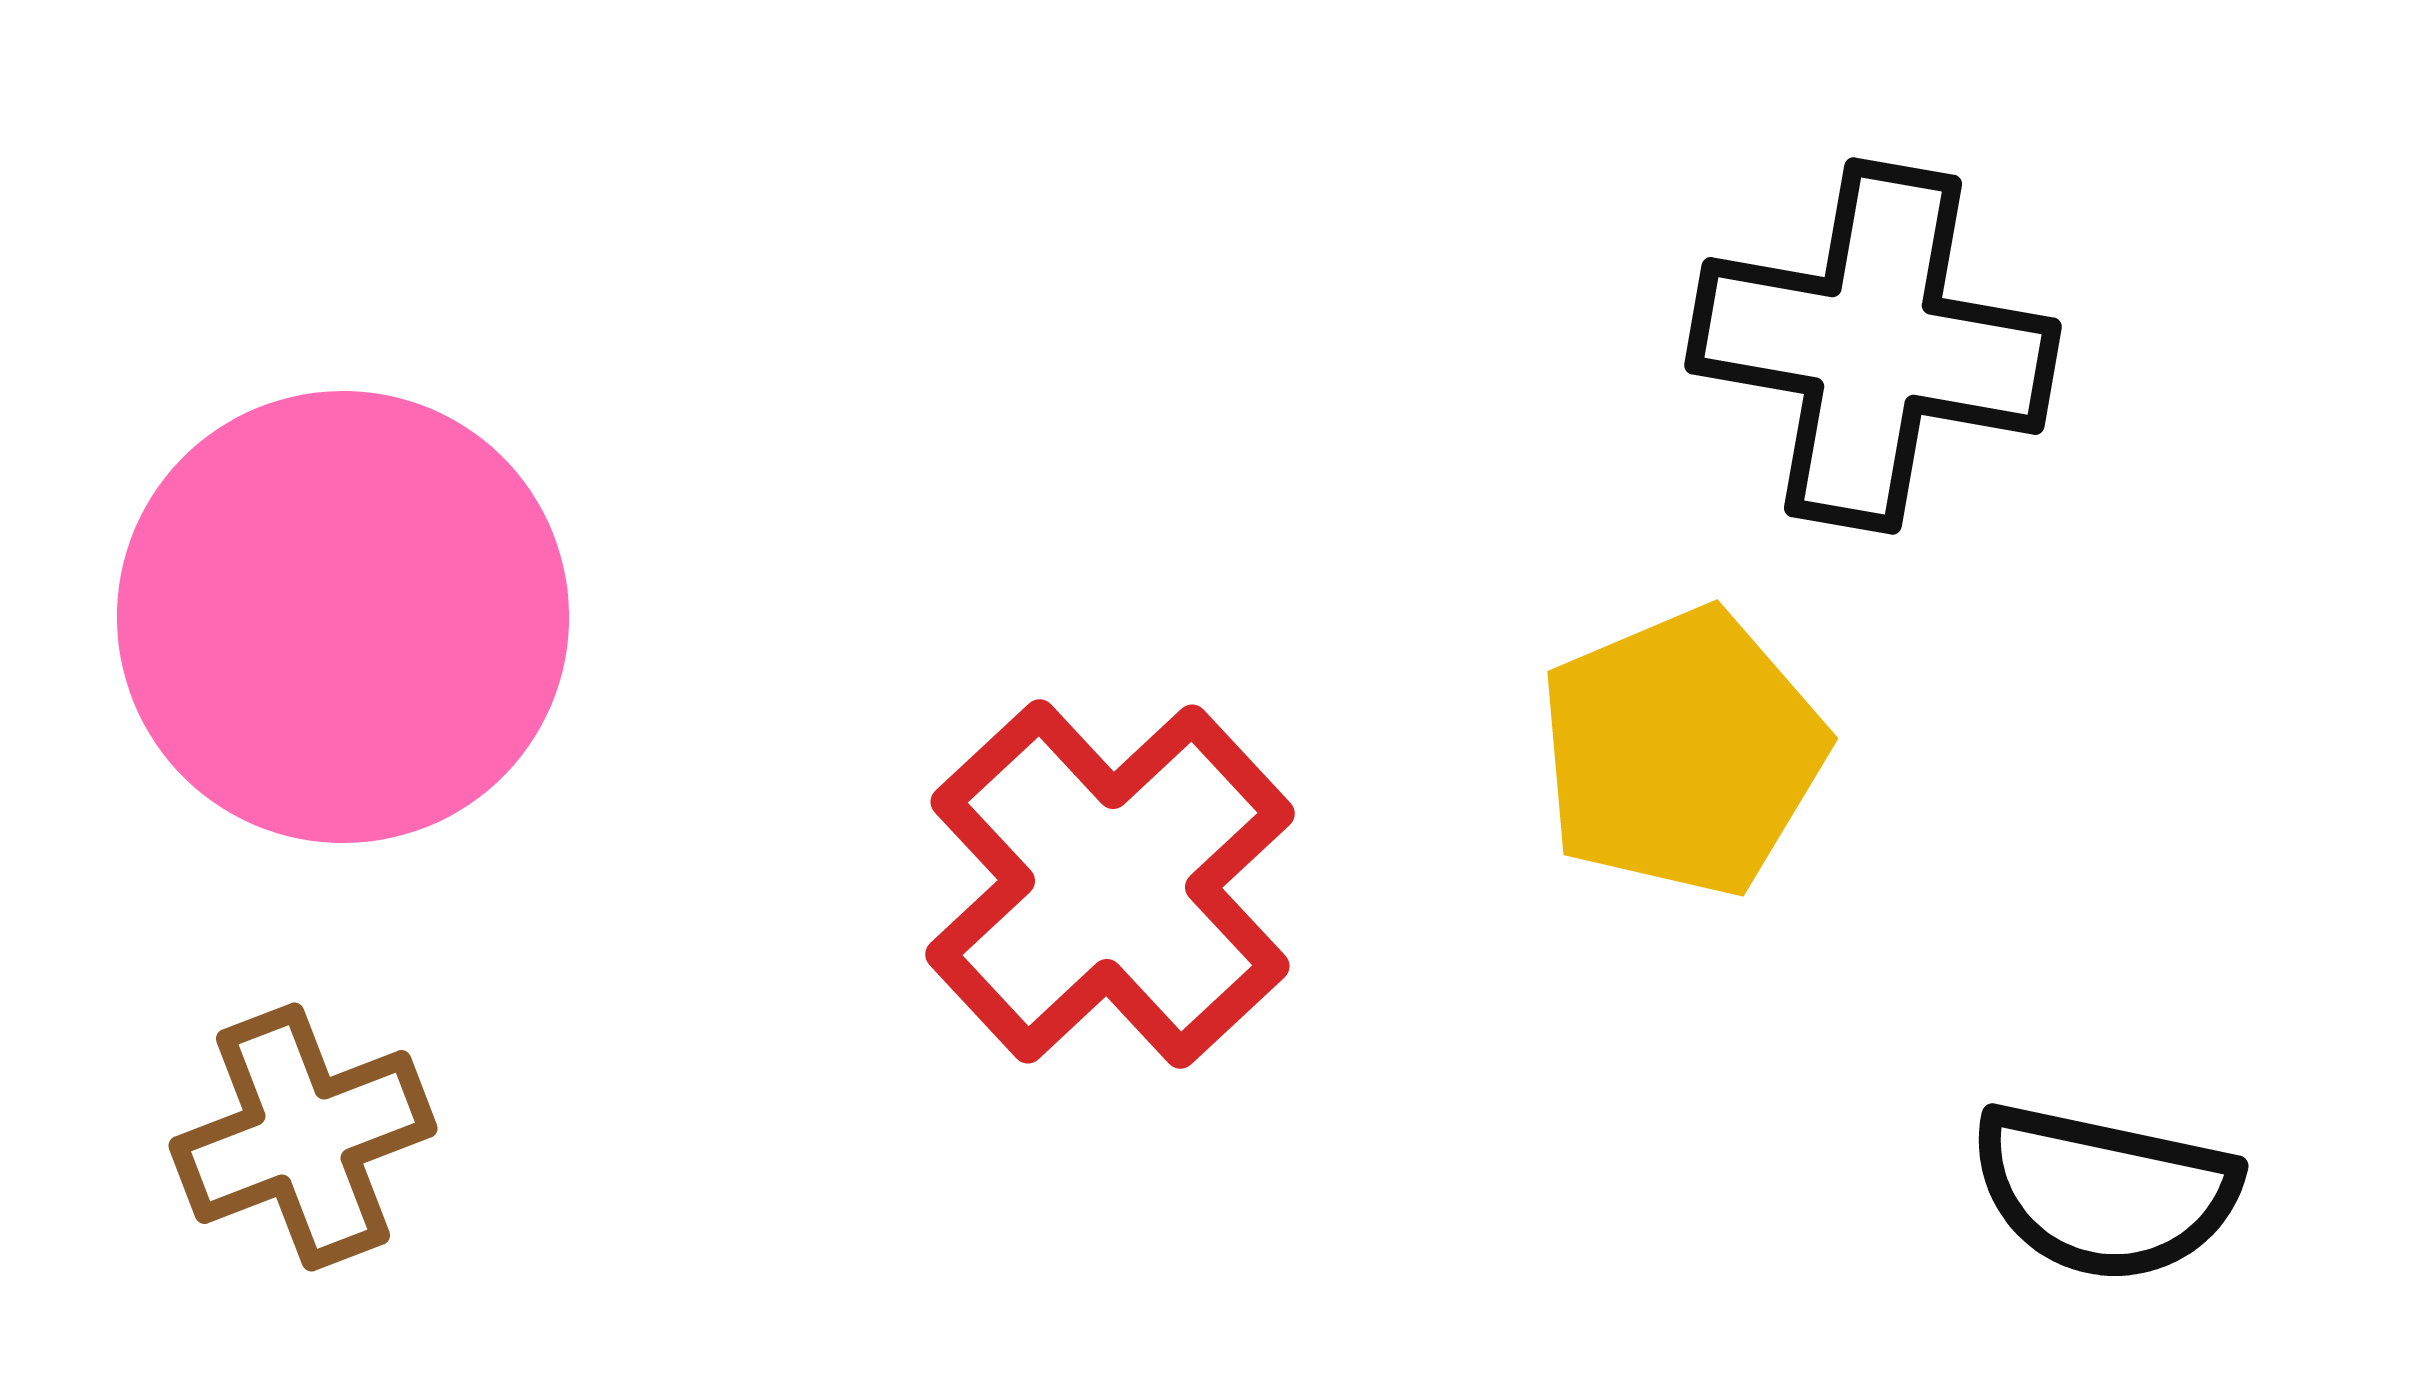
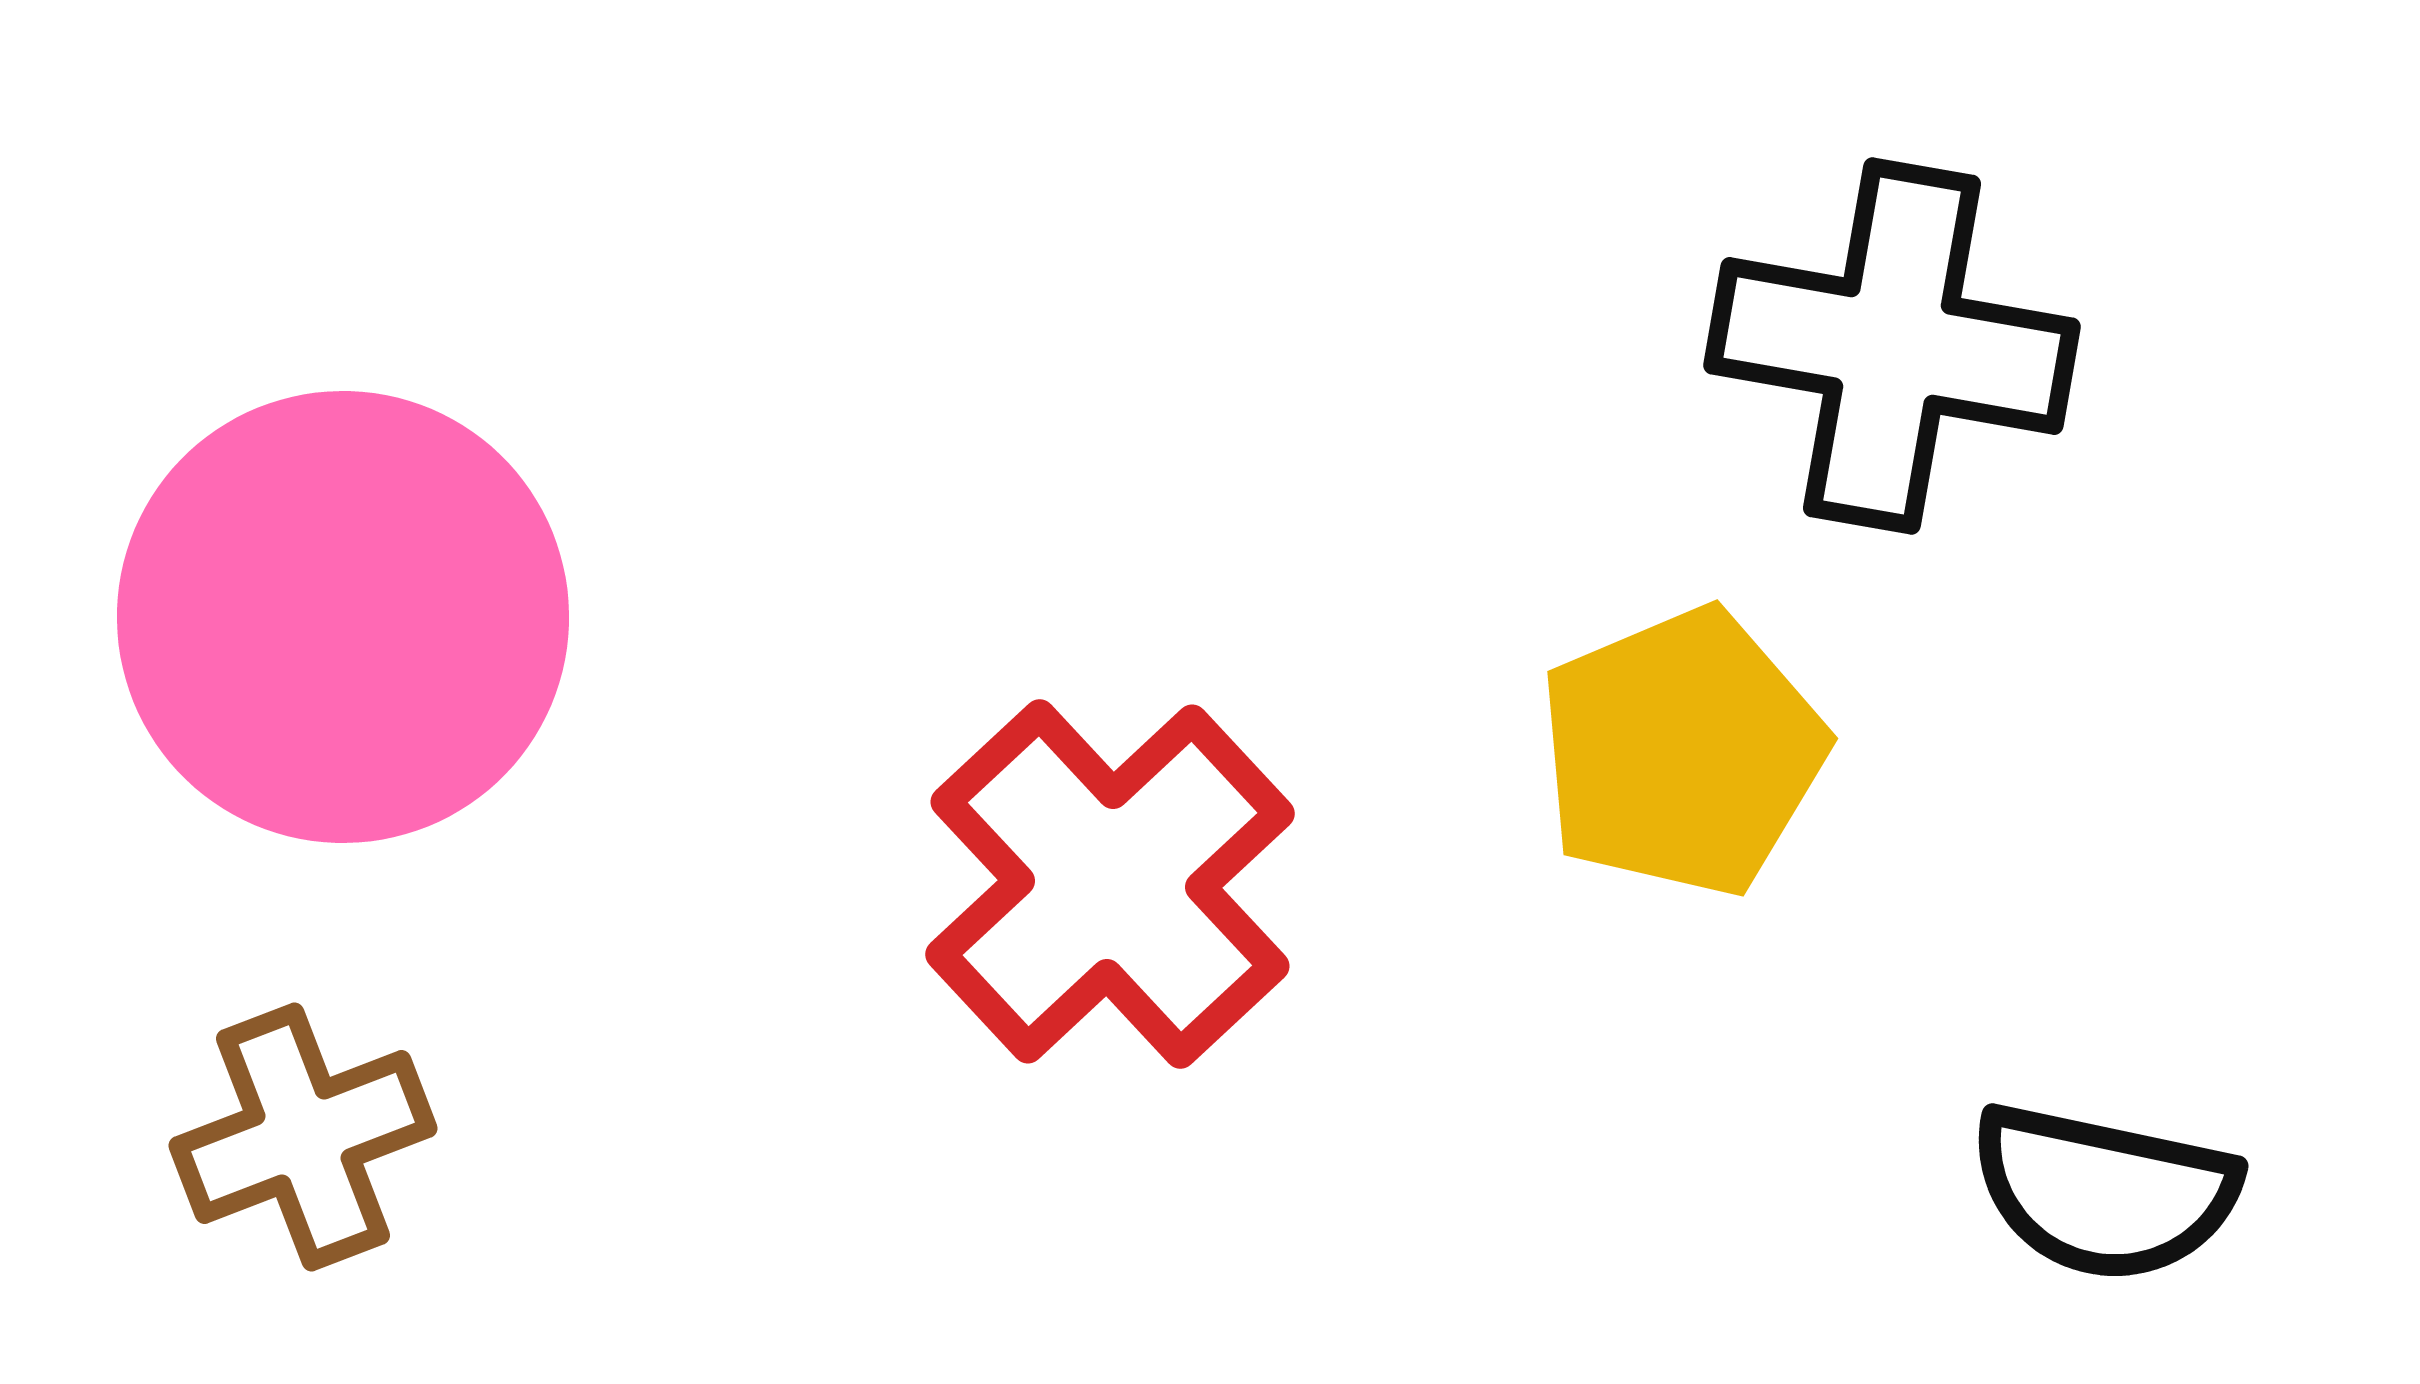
black cross: moved 19 px right
